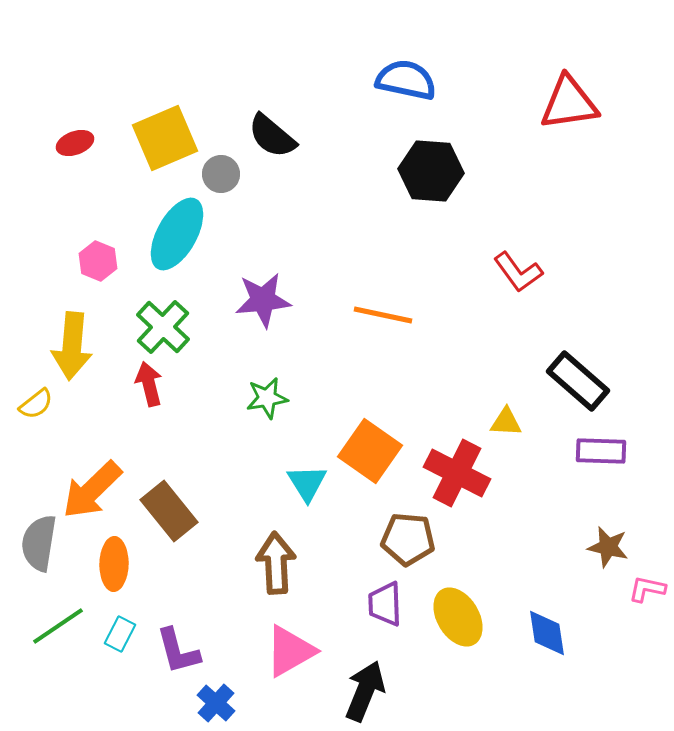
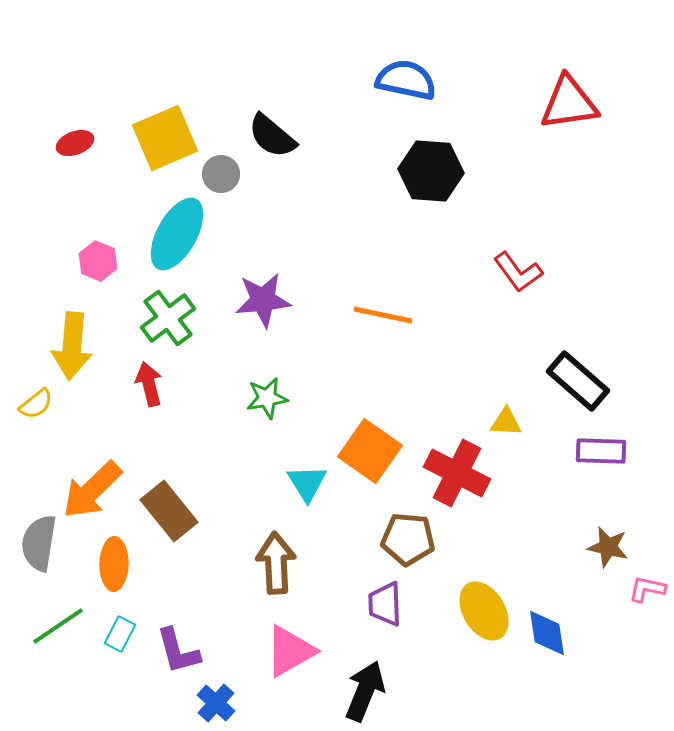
green cross: moved 5 px right, 9 px up; rotated 10 degrees clockwise
yellow ellipse: moved 26 px right, 6 px up
